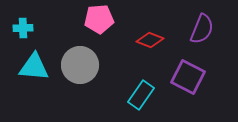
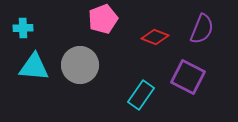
pink pentagon: moved 4 px right; rotated 16 degrees counterclockwise
red diamond: moved 5 px right, 3 px up
